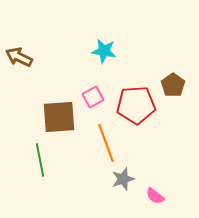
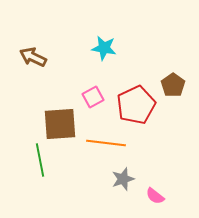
cyan star: moved 3 px up
brown arrow: moved 14 px right
red pentagon: rotated 21 degrees counterclockwise
brown square: moved 1 px right, 7 px down
orange line: rotated 63 degrees counterclockwise
